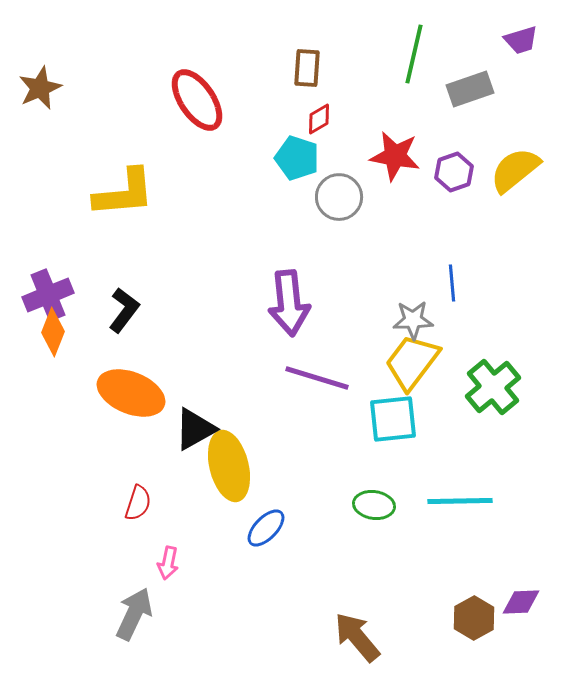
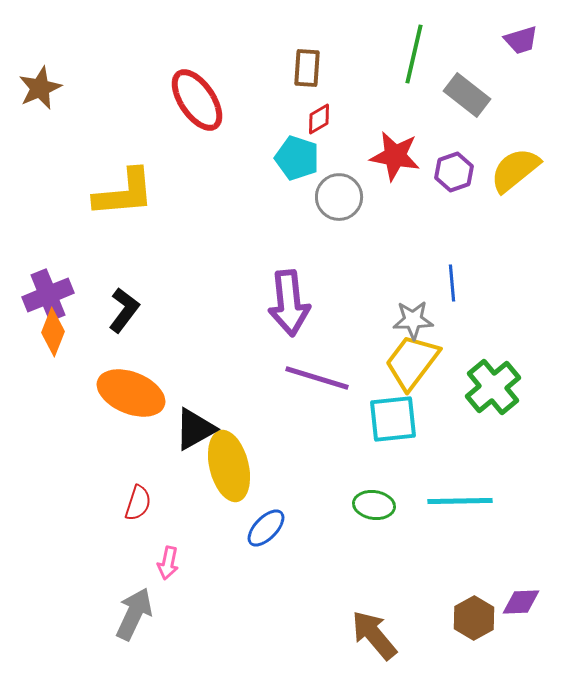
gray rectangle: moved 3 px left, 6 px down; rotated 57 degrees clockwise
brown arrow: moved 17 px right, 2 px up
